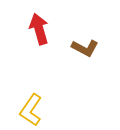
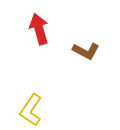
brown L-shape: moved 1 px right, 3 px down
